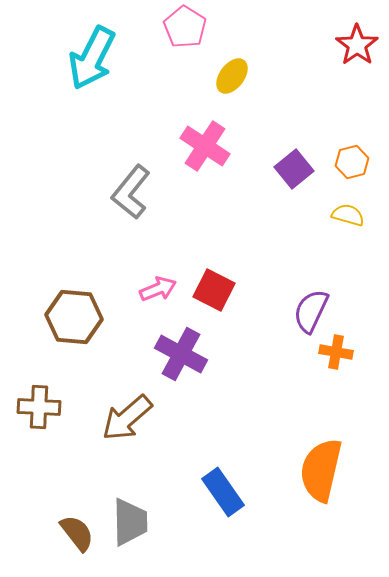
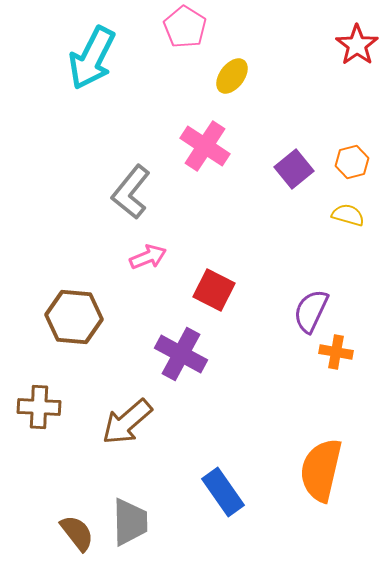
pink arrow: moved 10 px left, 32 px up
brown arrow: moved 4 px down
